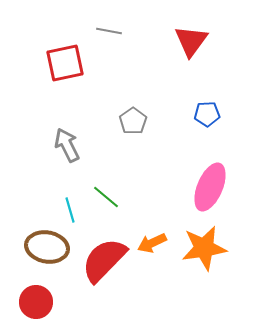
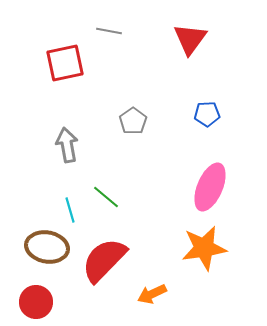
red triangle: moved 1 px left, 2 px up
gray arrow: rotated 16 degrees clockwise
orange arrow: moved 51 px down
